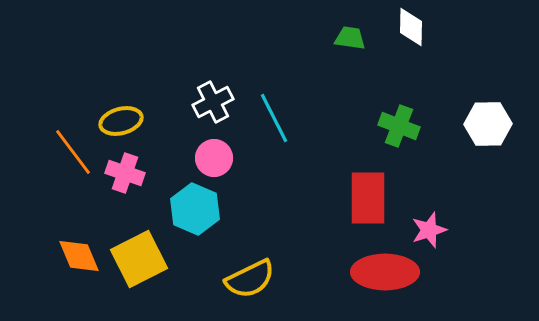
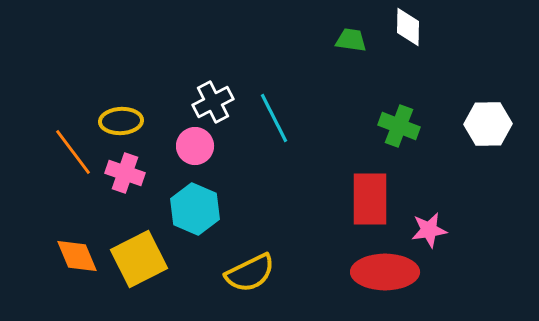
white diamond: moved 3 px left
green trapezoid: moved 1 px right, 2 px down
yellow ellipse: rotated 12 degrees clockwise
pink circle: moved 19 px left, 12 px up
red rectangle: moved 2 px right, 1 px down
pink star: rotated 9 degrees clockwise
orange diamond: moved 2 px left
yellow semicircle: moved 6 px up
